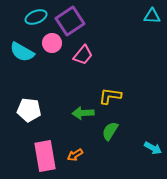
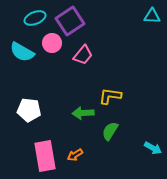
cyan ellipse: moved 1 px left, 1 px down
